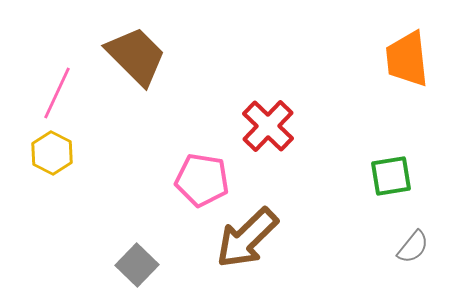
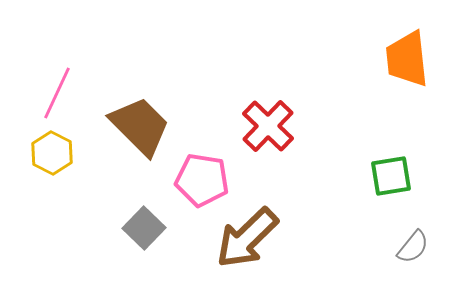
brown trapezoid: moved 4 px right, 70 px down
gray square: moved 7 px right, 37 px up
